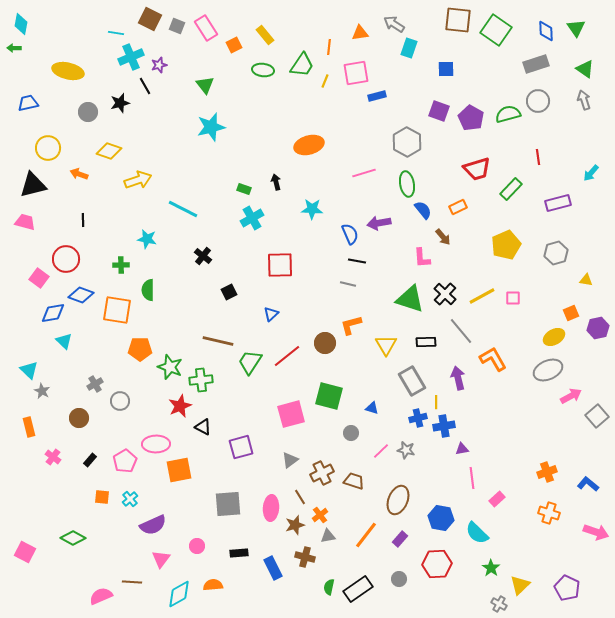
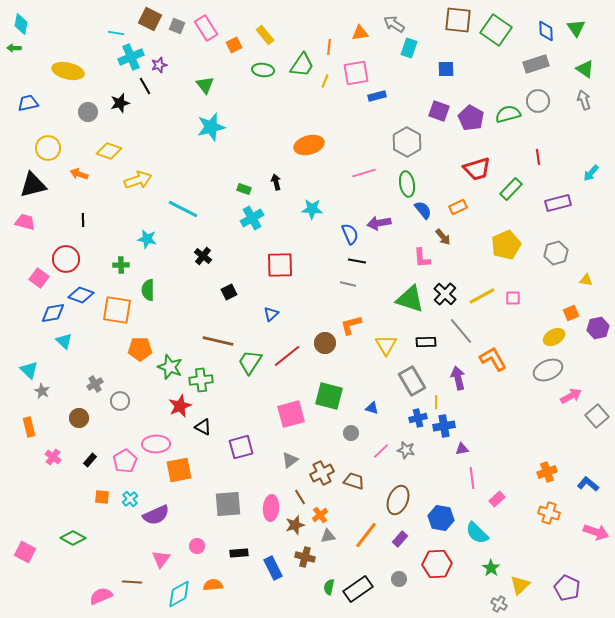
purple semicircle at (153, 525): moved 3 px right, 10 px up
